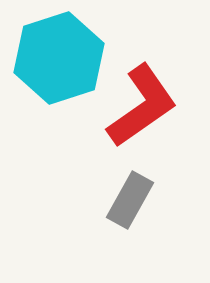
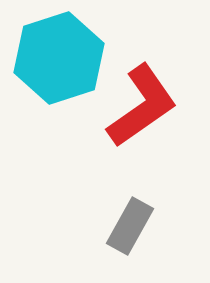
gray rectangle: moved 26 px down
